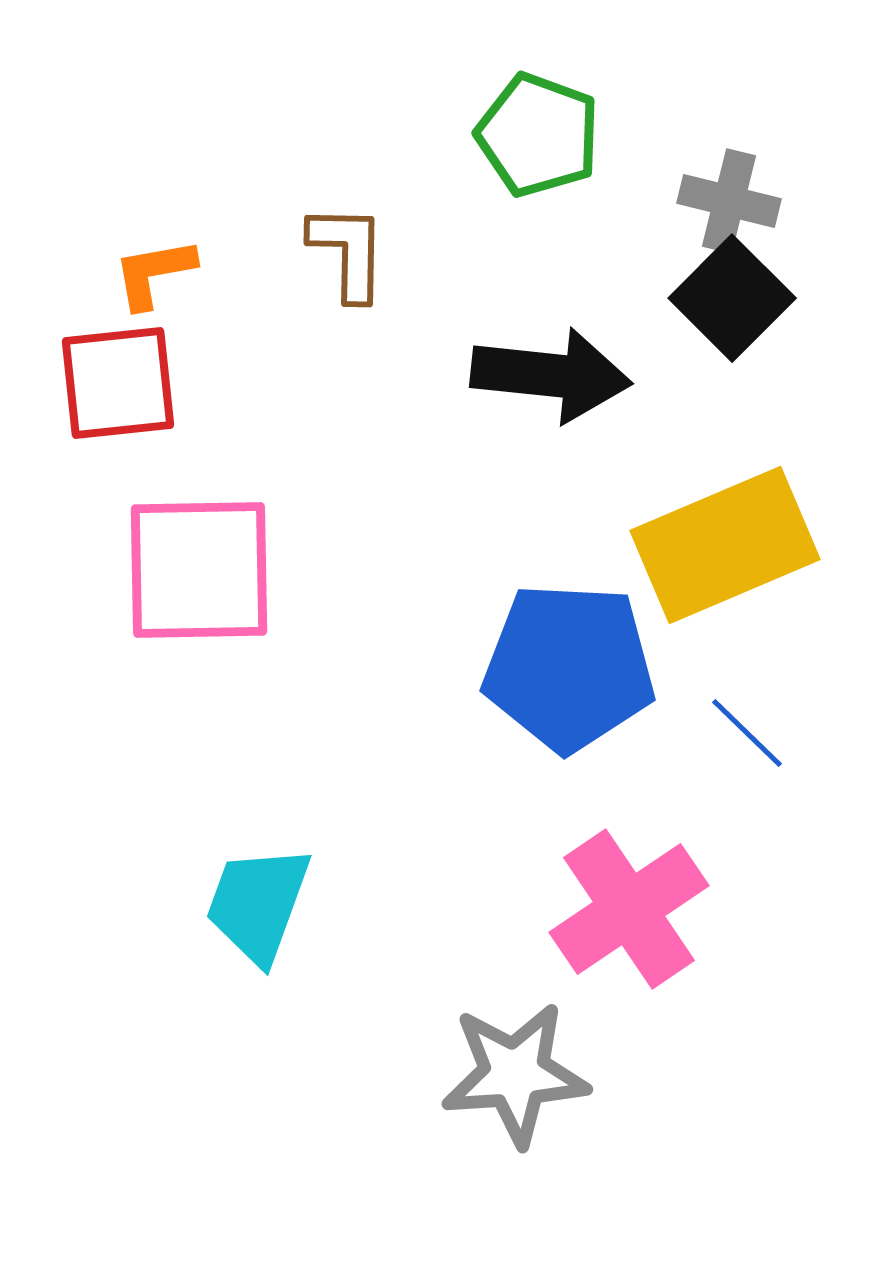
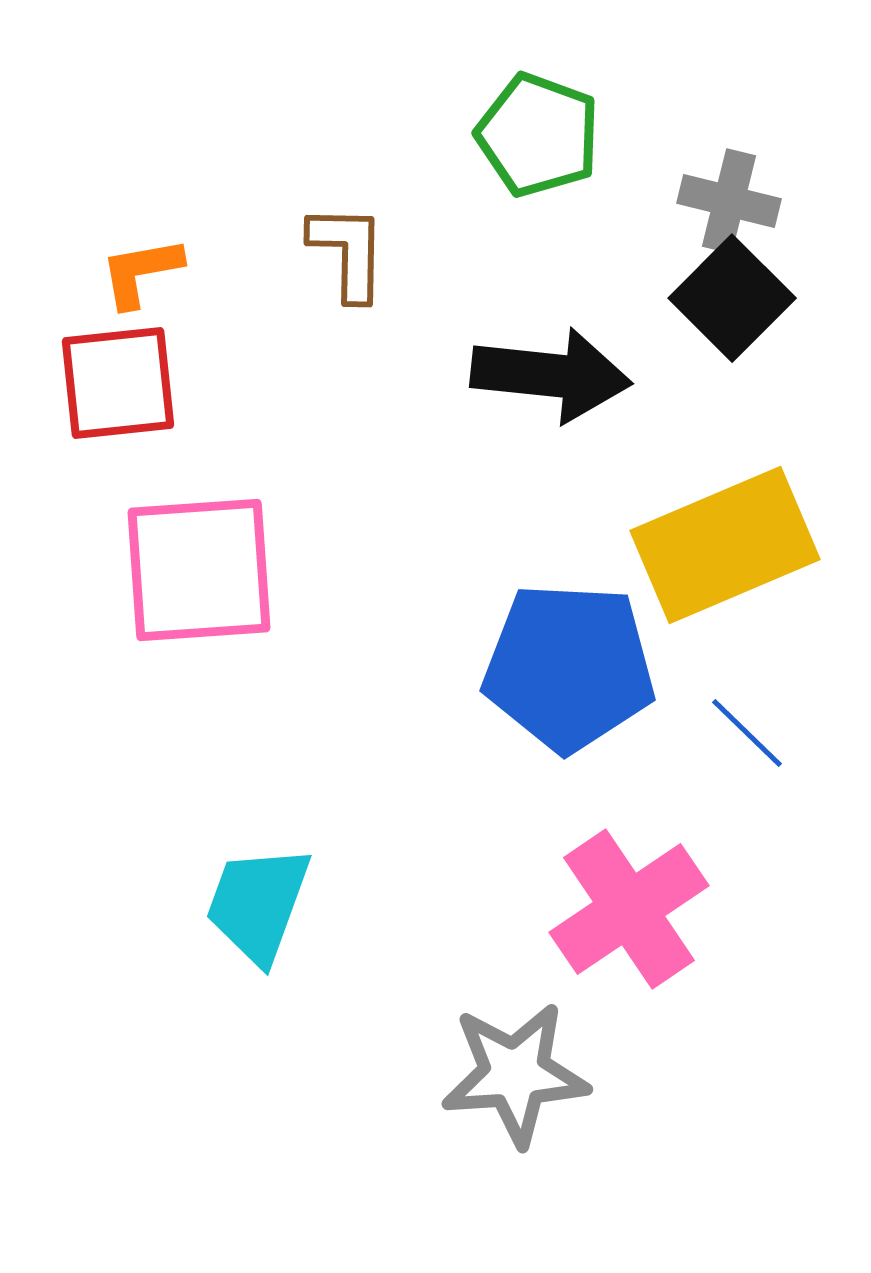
orange L-shape: moved 13 px left, 1 px up
pink square: rotated 3 degrees counterclockwise
